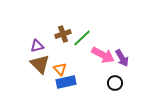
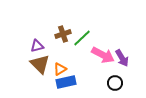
orange triangle: rotated 40 degrees clockwise
